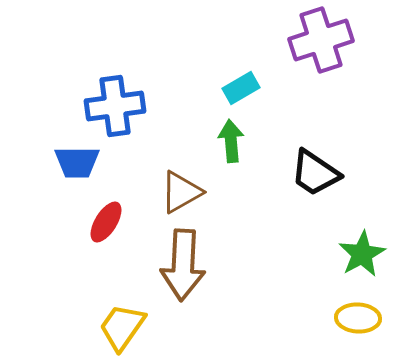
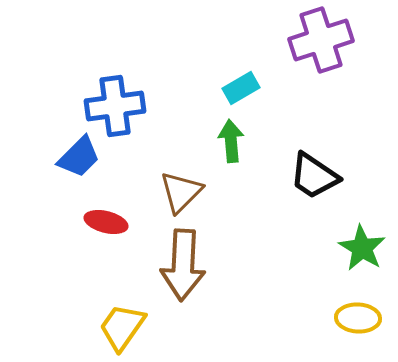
blue trapezoid: moved 2 px right, 5 px up; rotated 45 degrees counterclockwise
black trapezoid: moved 1 px left, 3 px down
brown triangle: rotated 15 degrees counterclockwise
red ellipse: rotated 72 degrees clockwise
green star: moved 6 px up; rotated 12 degrees counterclockwise
